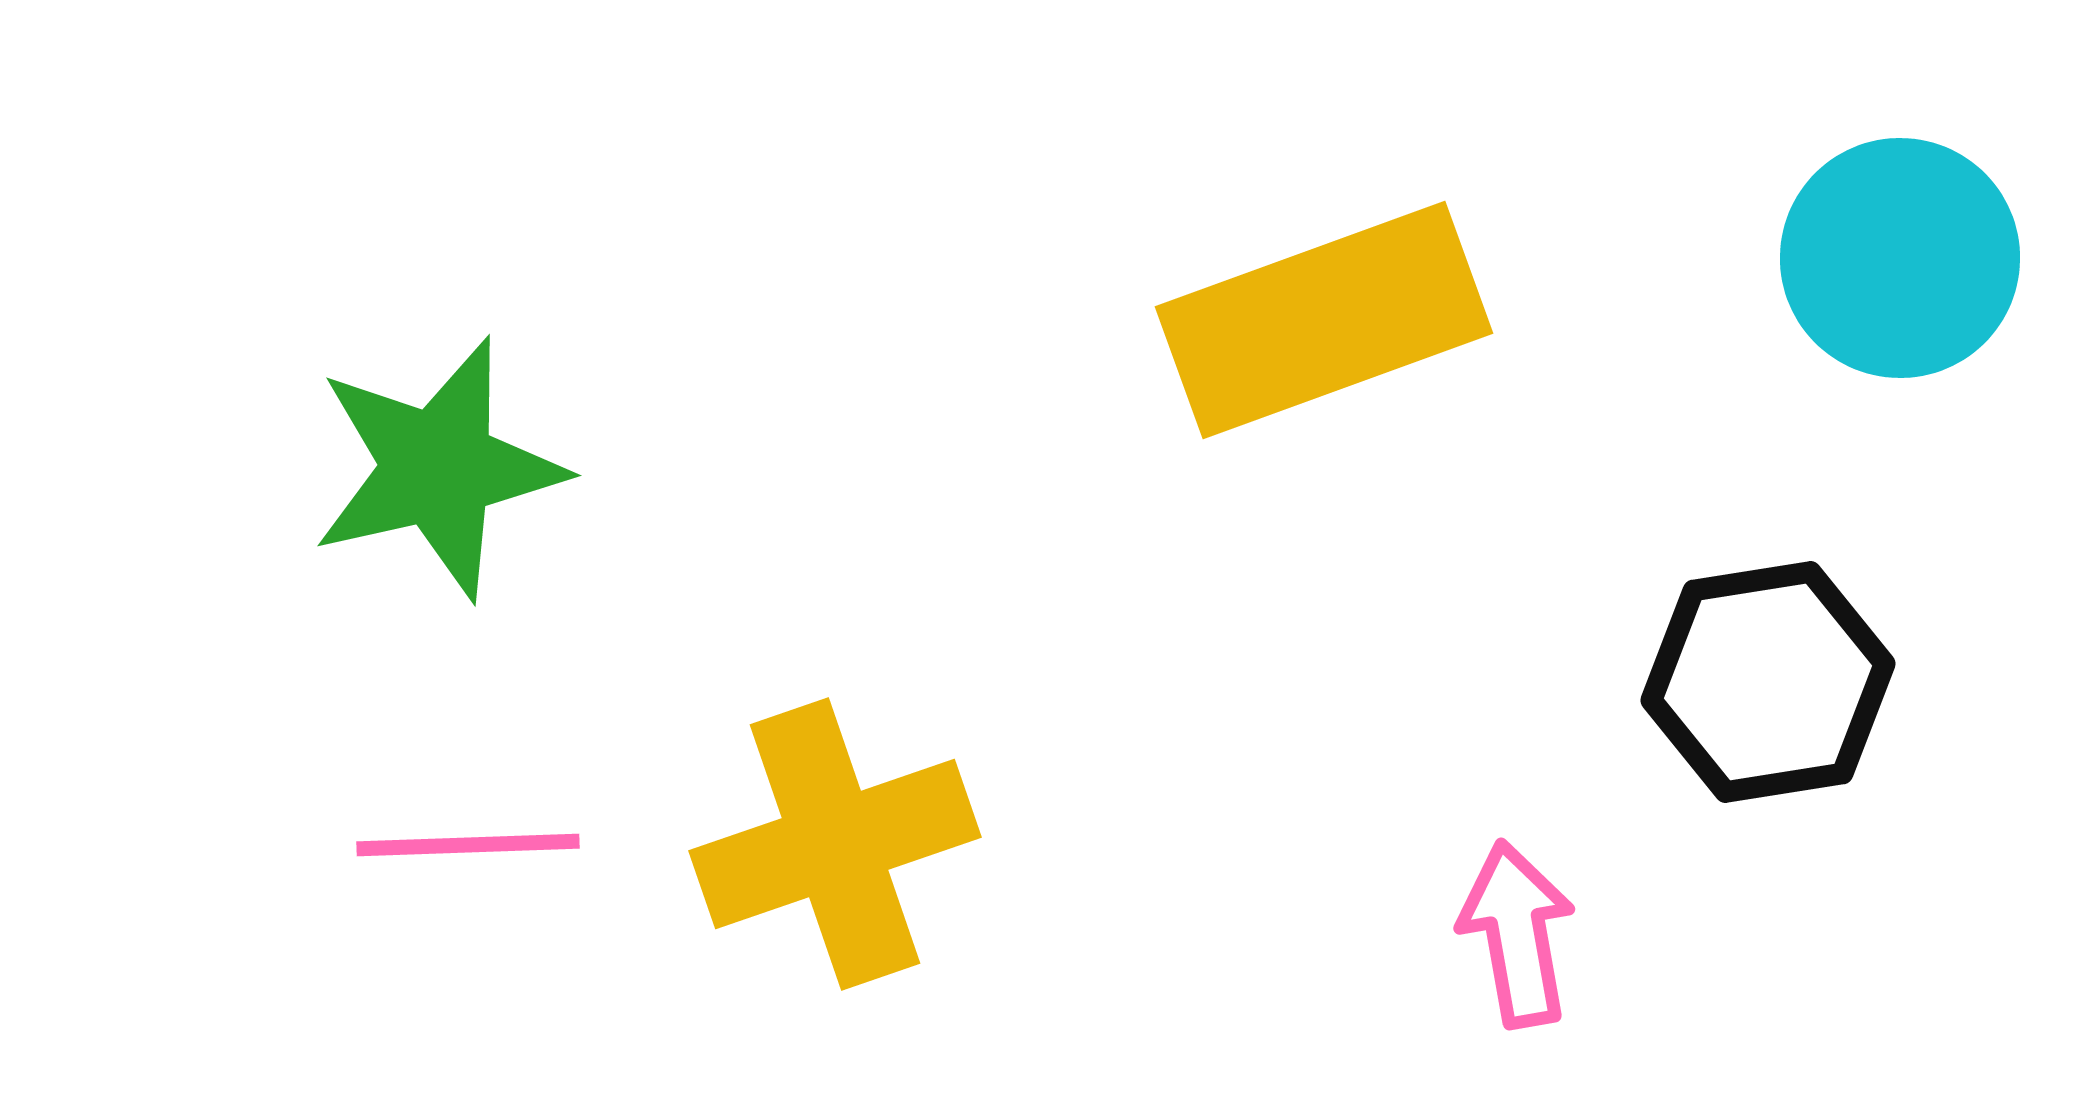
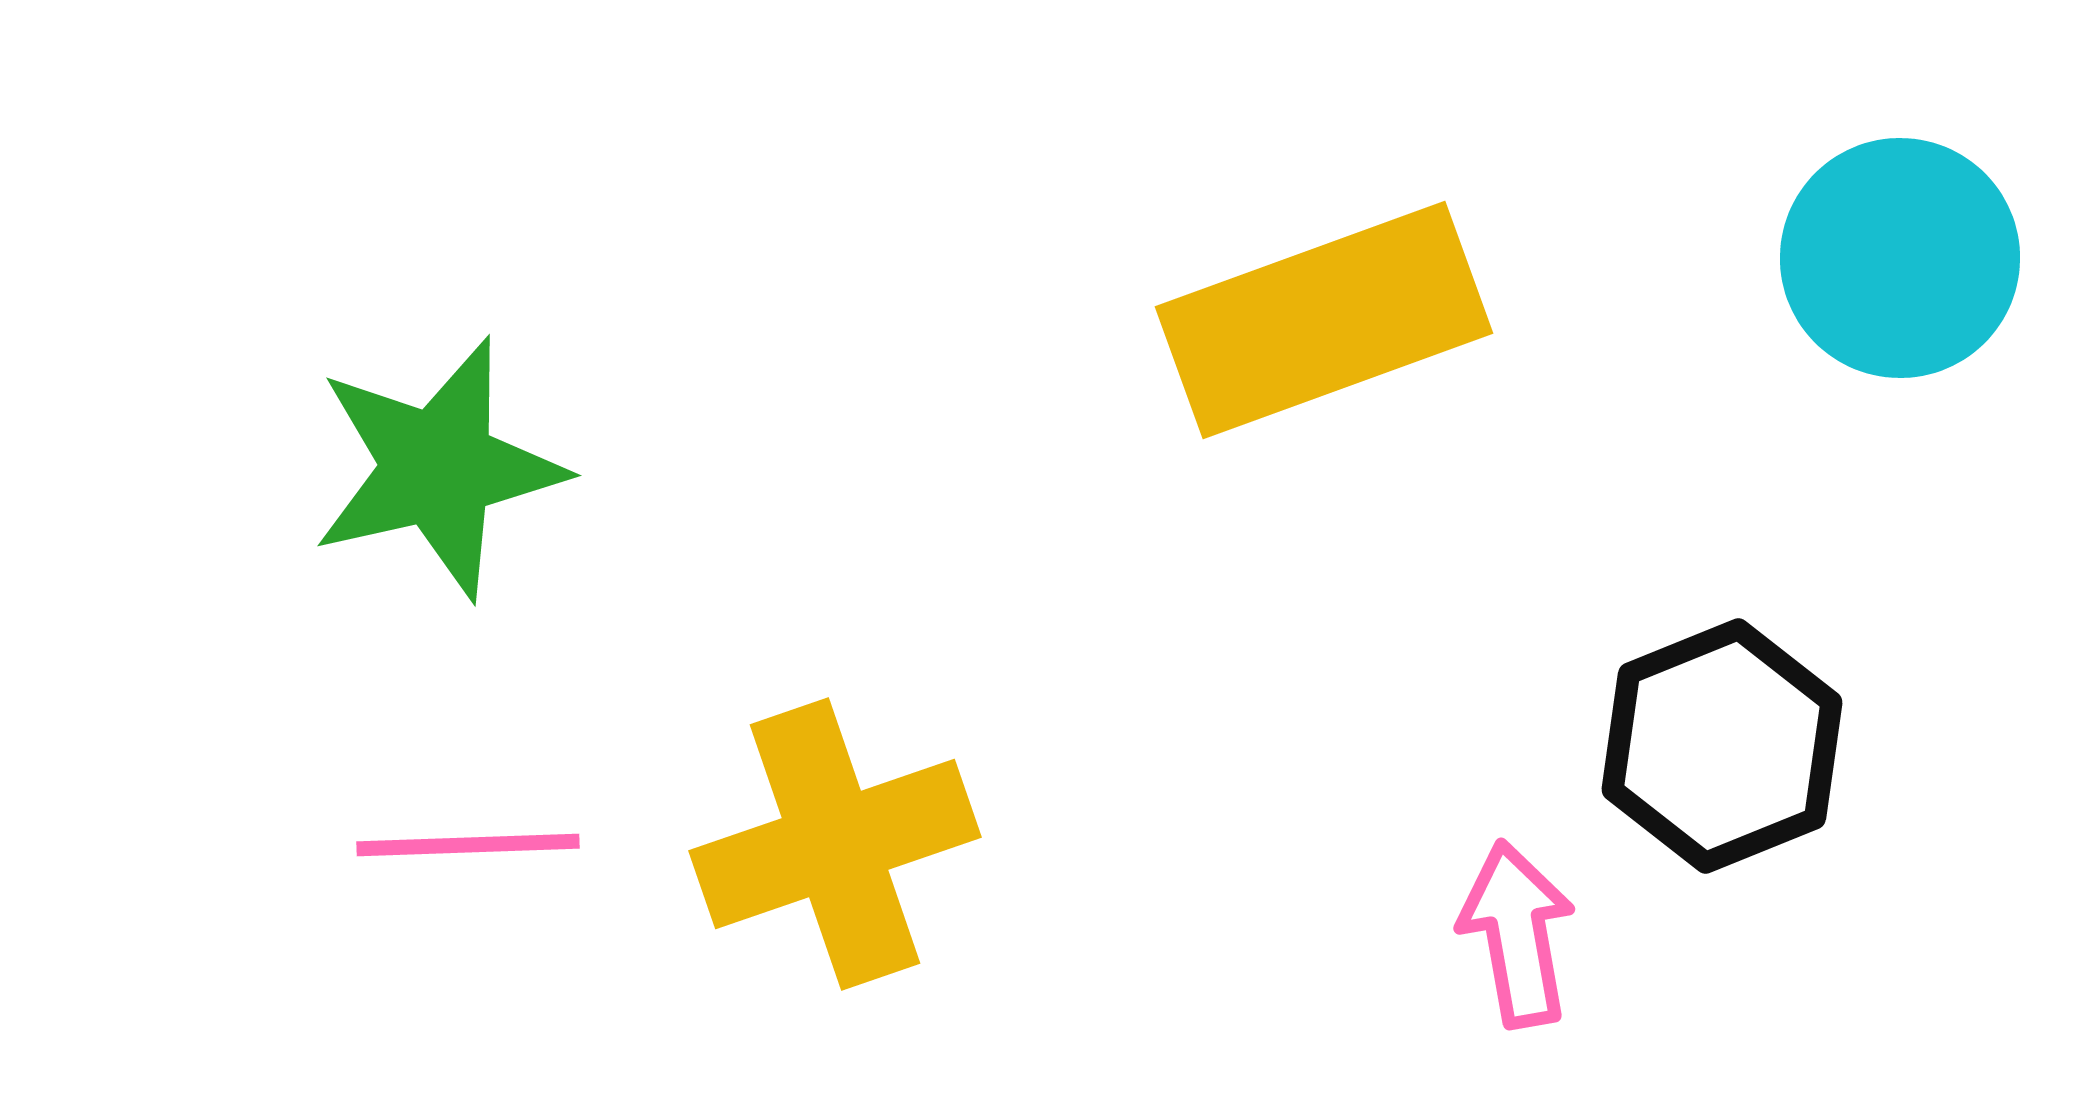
black hexagon: moved 46 px left, 64 px down; rotated 13 degrees counterclockwise
